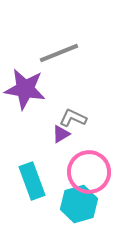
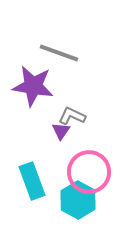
gray line: rotated 42 degrees clockwise
purple star: moved 8 px right, 3 px up
gray L-shape: moved 1 px left, 2 px up
purple triangle: moved 3 px up; rotated 24 degrees counterclockwise
cyan hexagon: moved 1 px left, 4 px up; rotated 15 degrees counterclockwise
